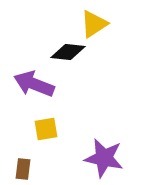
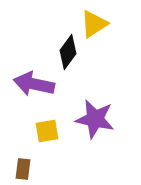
black diamond: rotated 60 degrees counterclockwise
purple arrow: rotated 9 degrees counterclockwise
yellow square: moved 1 px right, 2 px down
purple star: moved 9 px left, 39 px up
